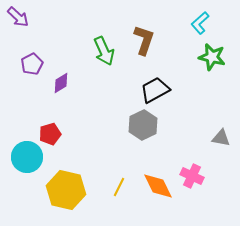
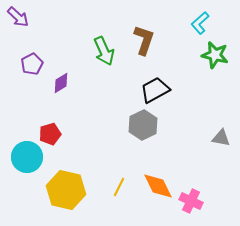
green star: moved 3 px right, 2 px up
pink cross: moved 1 px left, 25 px down
